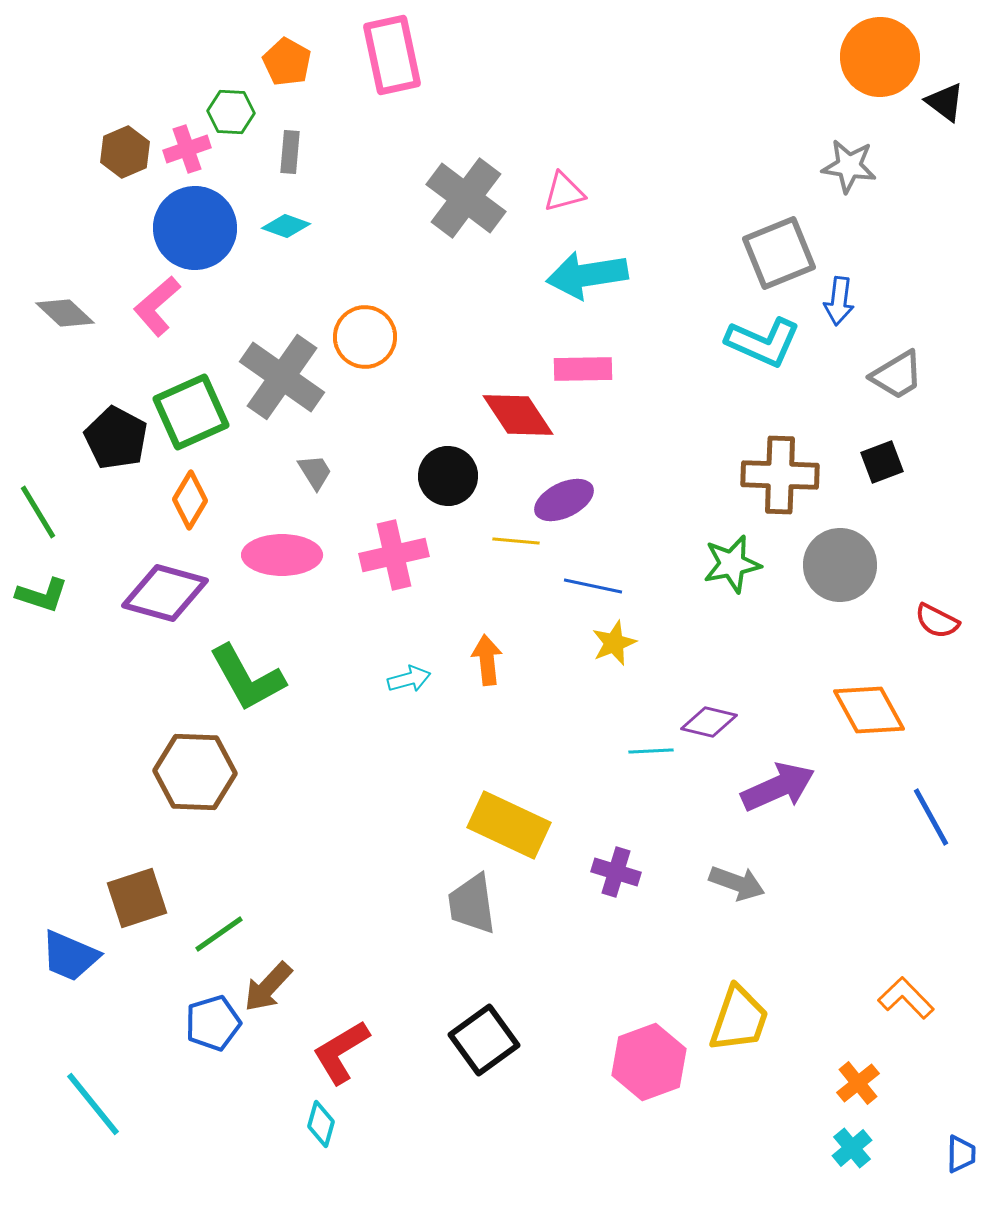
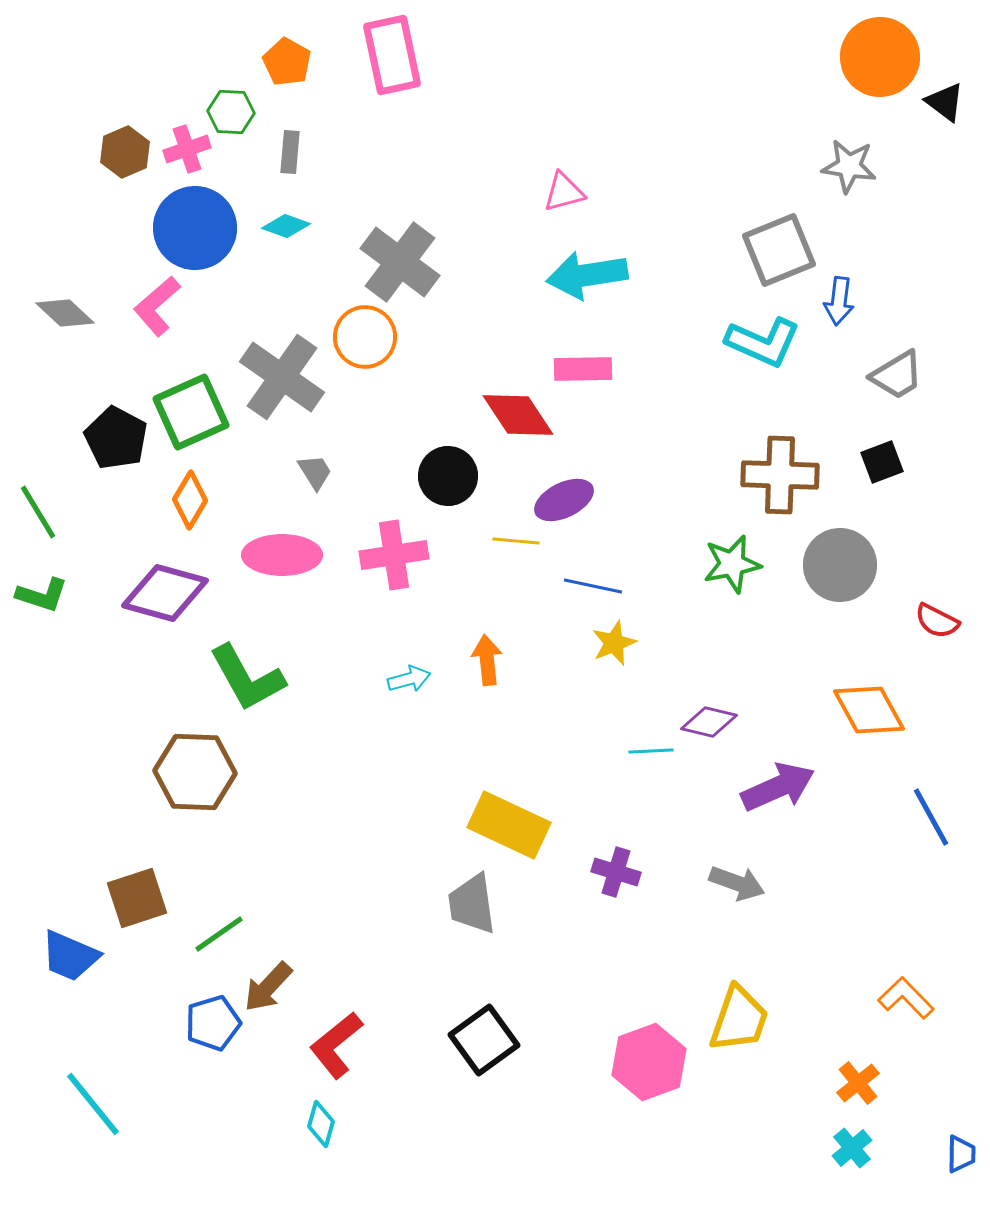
gray cross at (466, 198): moved 66 px left, 64 px down
gray square at (779, 253): moved 3 px up
pink cross at (394, 555): rotated 4 degrees clockwise
red L-shape at (341, 1052): moved 5 px left, 7 px up; rotated 8 degrees counterclockwise
